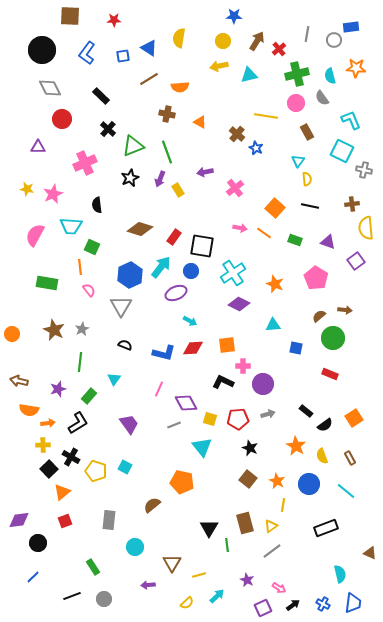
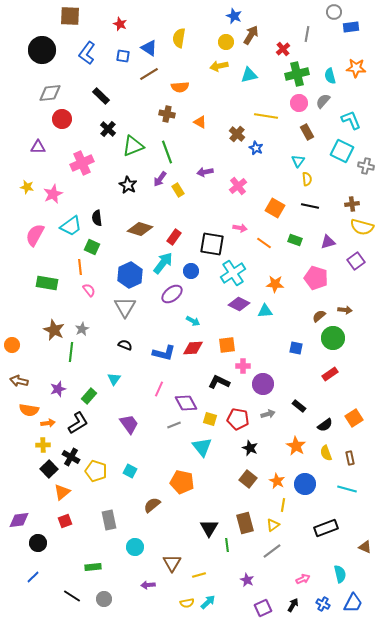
blue star at (234, 16): rotated 21 degrees clockwise
red star at (114, 20): moved 6 px right, 4 px down; rotated 24 degrees clockwise
gray circle at (334, 40): moved 28 px up
yellow circle at (223, 41): moved 3 px right, 1 px down
brown arrow at (257, 41): moved 6 px left, 6 px up
red cross at (279, 49): moved 4 px right
blue square at (123, 56): rotated 16 degrees clockwise
brown line at (149, 79): moved 5 px up
gray diamond at (50, 88): moved 5 px down; rotated 70 degrees counterclockwise
gray semicircle at (322, 98): moved 1 px right, 3 px down; rotated 77 degrees clockwise
pink circle at (296, 103): moved 3 px right
pink cross at (85, 163): moved 3 px left
gray cross at (364, 170): moved 2 px right, 4 px up
black star at (130, 178): moved 2 px left, 7 px down; rotated 18 degrees counterclockwise
purple arrow at (160, 179): rotated 14 degrees clockwise
pink cross at (235, 188): moved 3 px right, 2 px up
yellow star at (27, 189): moved 2 px up
black semicircle at (97, 205): moved 13 px down
orange square at (275, 208): rotated 12 degrees counterclockwise
cyan trapezoid at (71, 226): rotated 40 degrees counterclockwise
yellow semicircle at (366, 228): moved 4 px left, 1 px up; rotated 70 degrees counterclockwise
orange line at (264, 233): moved 10 px down
purple triangle at (328, 242): rotated 35 degrees counterclockwise
black square at (202, 246): moved 10 px right, 2 px up
cyan arrow at (161, 267): moved 2 px right, 4 px up
pink pentagon at (316, 278): rotated 15 degrees counterclockwise
orange star at (275, 284): rotated 18 degrees counterclockwise
purple ellipse at (176, 293): moved 4 px left, 1 px down; rotated 15 degrees counterclockwise
gray triangle at (121, 306): moved 4 px right, 1 px down
cyan arrow at (190, 321): moved 3 px right
cyan triangle at (273, 325): moved 8 px left, 14 px up
orange circle at (12, 334): moved 11 px down
green line at (80, 362): moved 9 px left, 10 px up
red rectangle at (330, 374): rotated 56 degrees counterclockwise
black L-shape at (223, 382): moved 4 px left
black rectangle at (306, 411): moved 7 px left, 5 px up
red pentagon at (238, 419): rotated 15 degrees clockwise
yellow semicircle at (322, 456): moved 4 px right, 3 px up
brown rectangle at (350, 458): rotated 16 degrees clockwise
cyan square at (125, 467): moved 5 px right, 4 px down
blue circle at (309, 484): moved 4 px left
cyan line at (346, 491): moved 1 px right, 2 px up; rotated 24 degrees counterclockwise
gray rectangle at (109, 520): rotated 18 degrees counterclockwise
yellow triangle at (271, 526): moved 2 px right, 1 px up
brown triangle at (370, 553): moved 5 px left, 6 px up
green rectangle at (93, 567): rotated 63 degrees counterclockwise
pink arrow at (279, 588): moved 24 px right, 9 px up; rotated 56 degrees counterclockwise
black line at (72, 596): rotated 54 degrees clockwise
cyan arrow at (217, 596): moved 9 px left, 6 px down
yellow semicircle at (187, 603): rotated 32 degrees clockwise
blue trapezoid at (353, 603): rotated 20 degrees clockwise
black arrow at (293, 605): rotated 24 degrees counterclockwise
